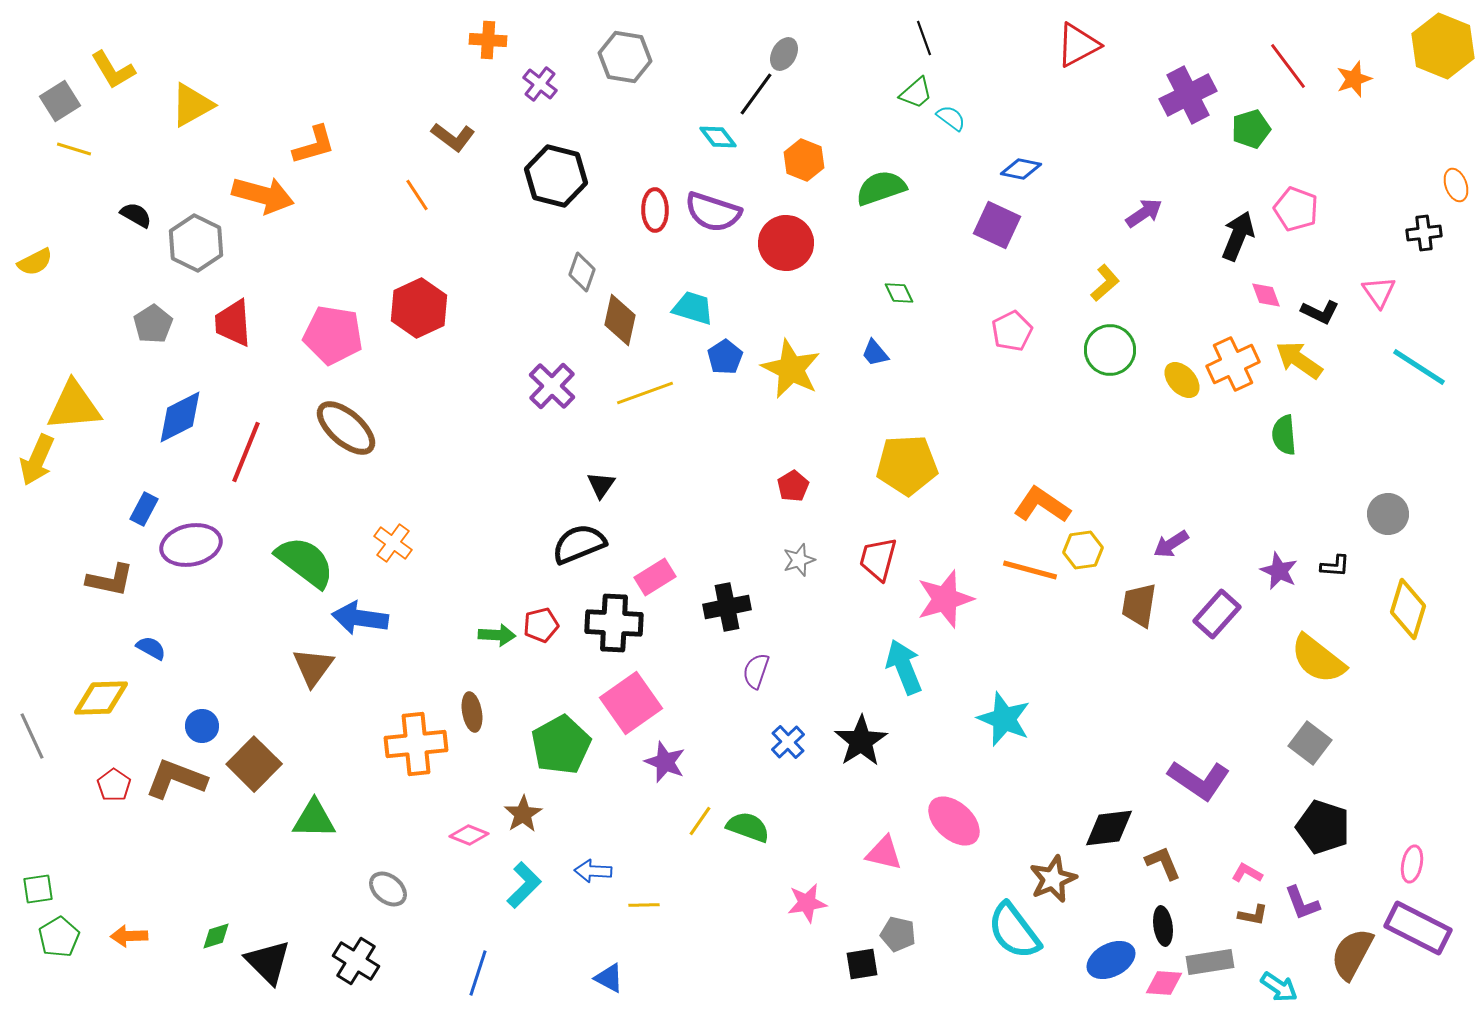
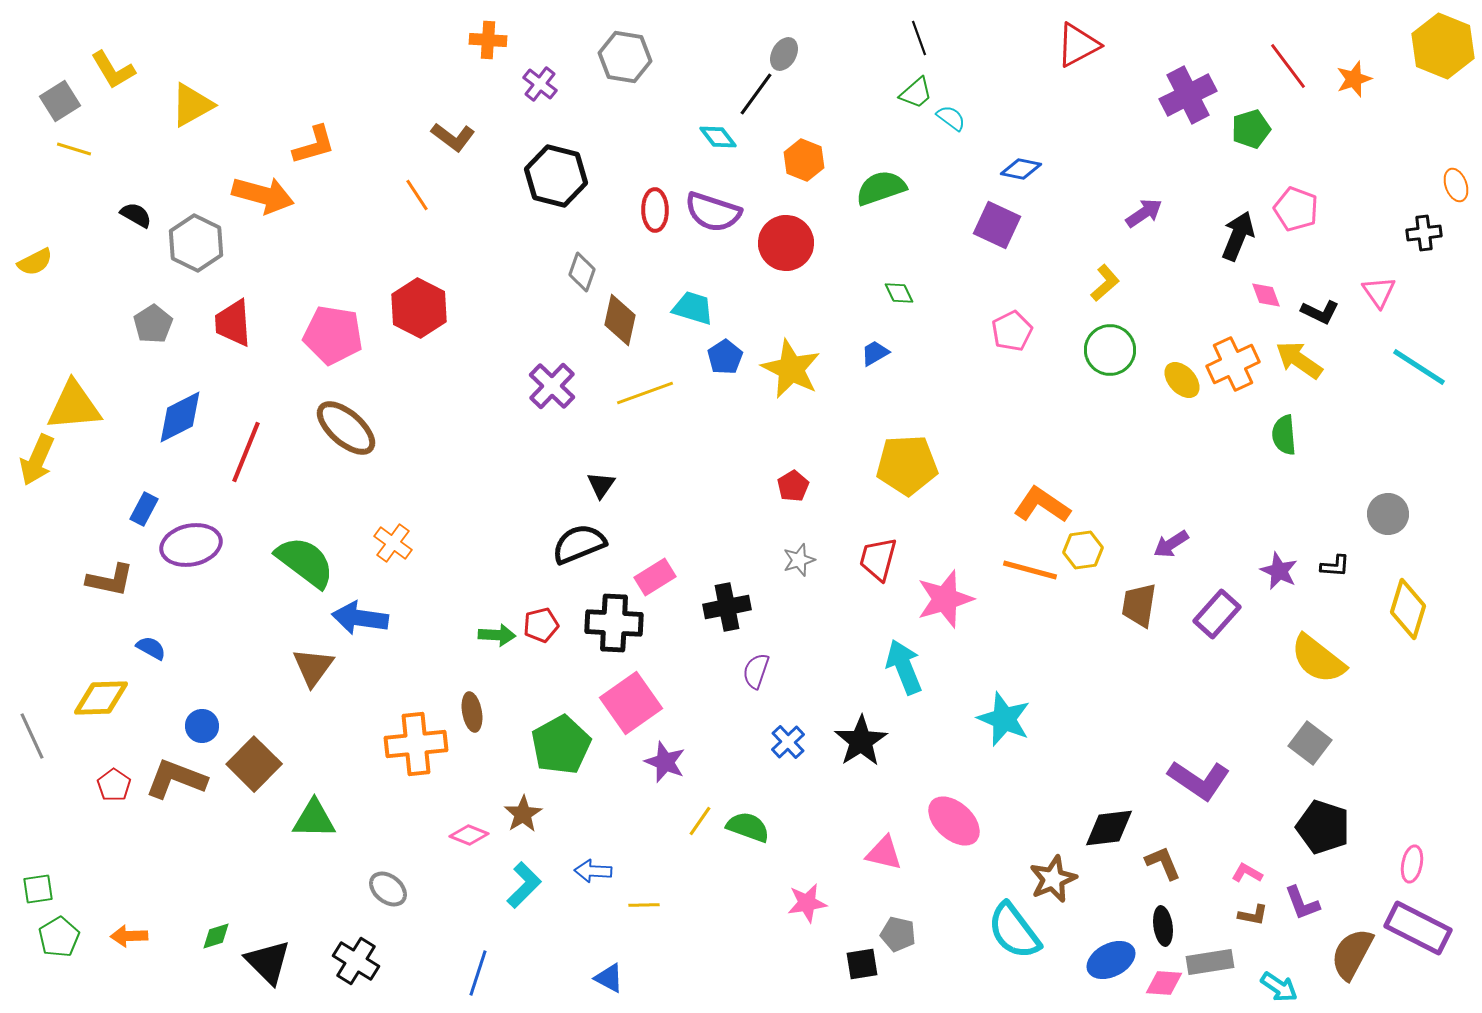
black line at (924, 38): moved 5 px left
red hexagon at (419, 308): rotated 8 degrees counterclockwise
blue trapezoid at (875, 353): rotated 100 degrees clockwise
